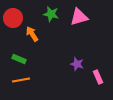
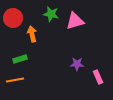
pink triangle: moved 4 px left, 4 px down
orange arrow: rotated 21 degrees clockwise
green rectangle: moved 1 px right; rotated 40 degrees counterclockwise
purple star: rotated 16 degrees counterclockwise
orange line: moved 6 px left
